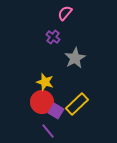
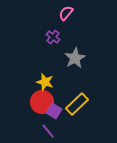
pink semicircle: moved 1 px right
purple square: moved 2 px left
